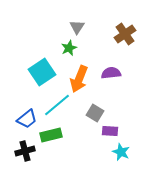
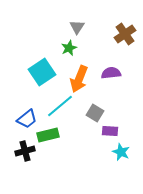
cyan line: moved 3 px right, 1 px down
green rectangle: moved 3 px left
